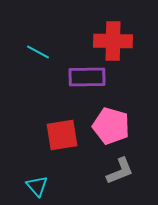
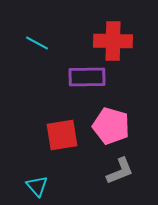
cyan line: moved 1 px left, 9 px up
